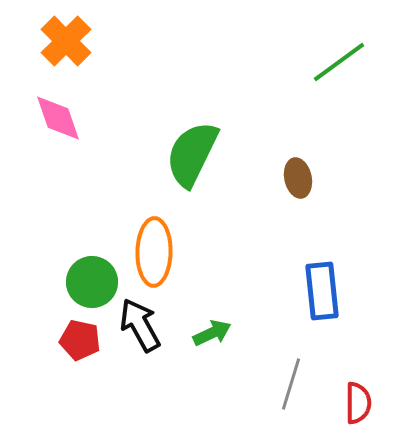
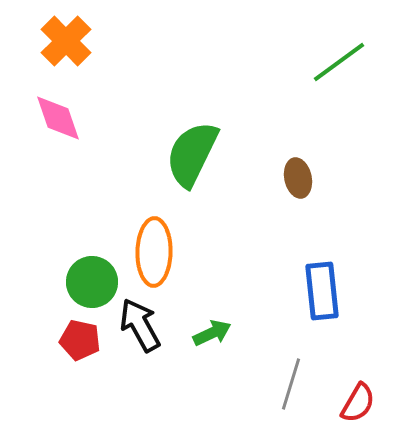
red semicircle: rotated 30 degrees clockwise
